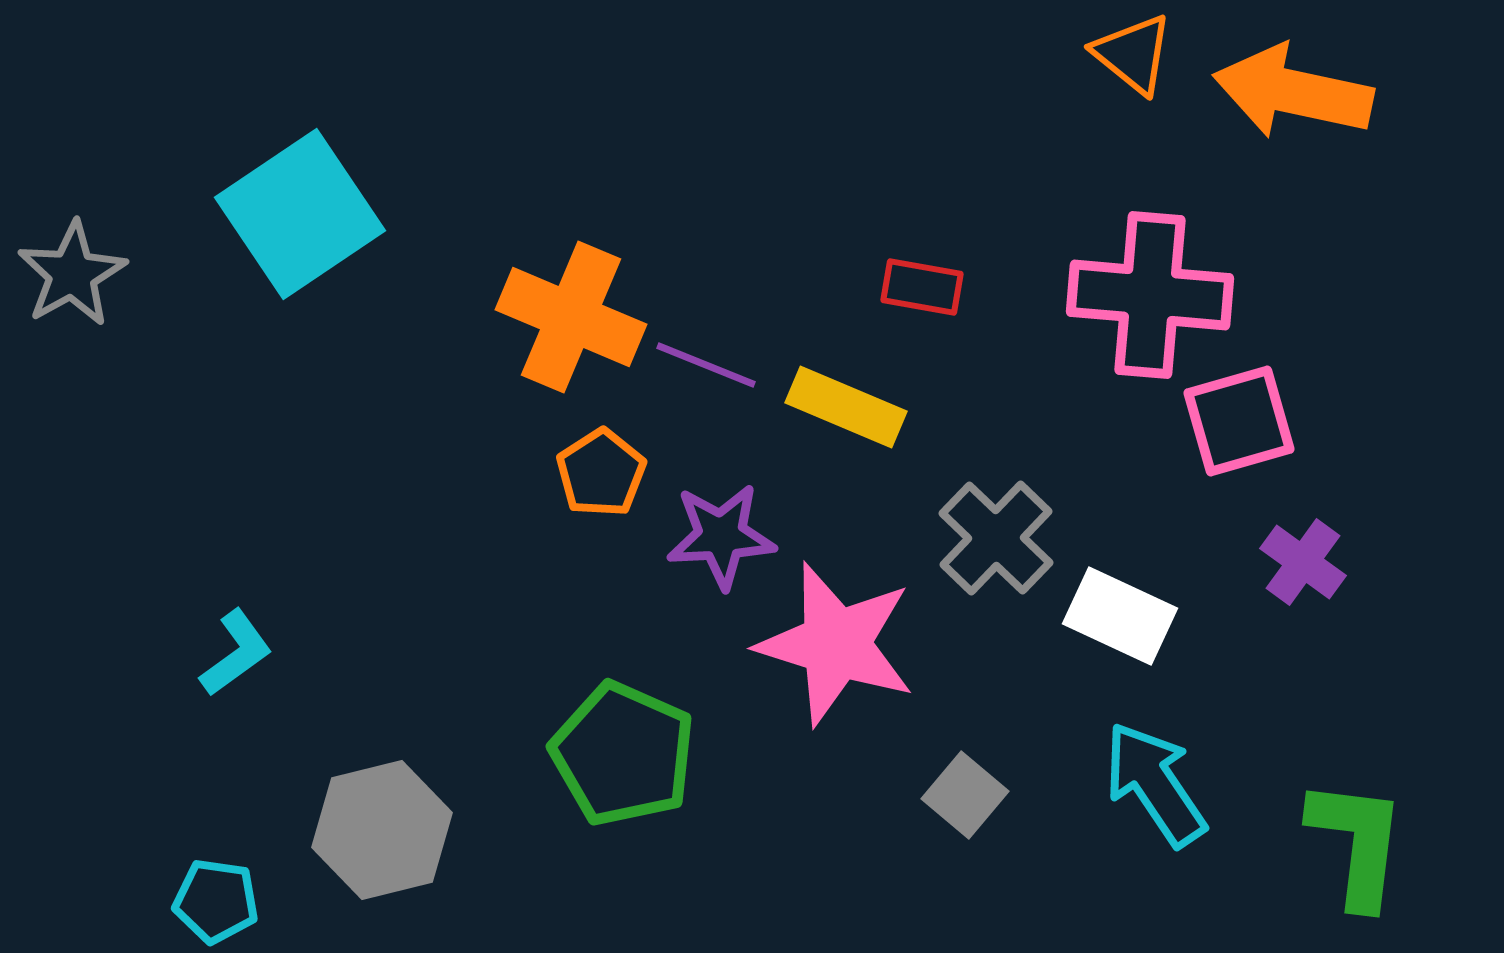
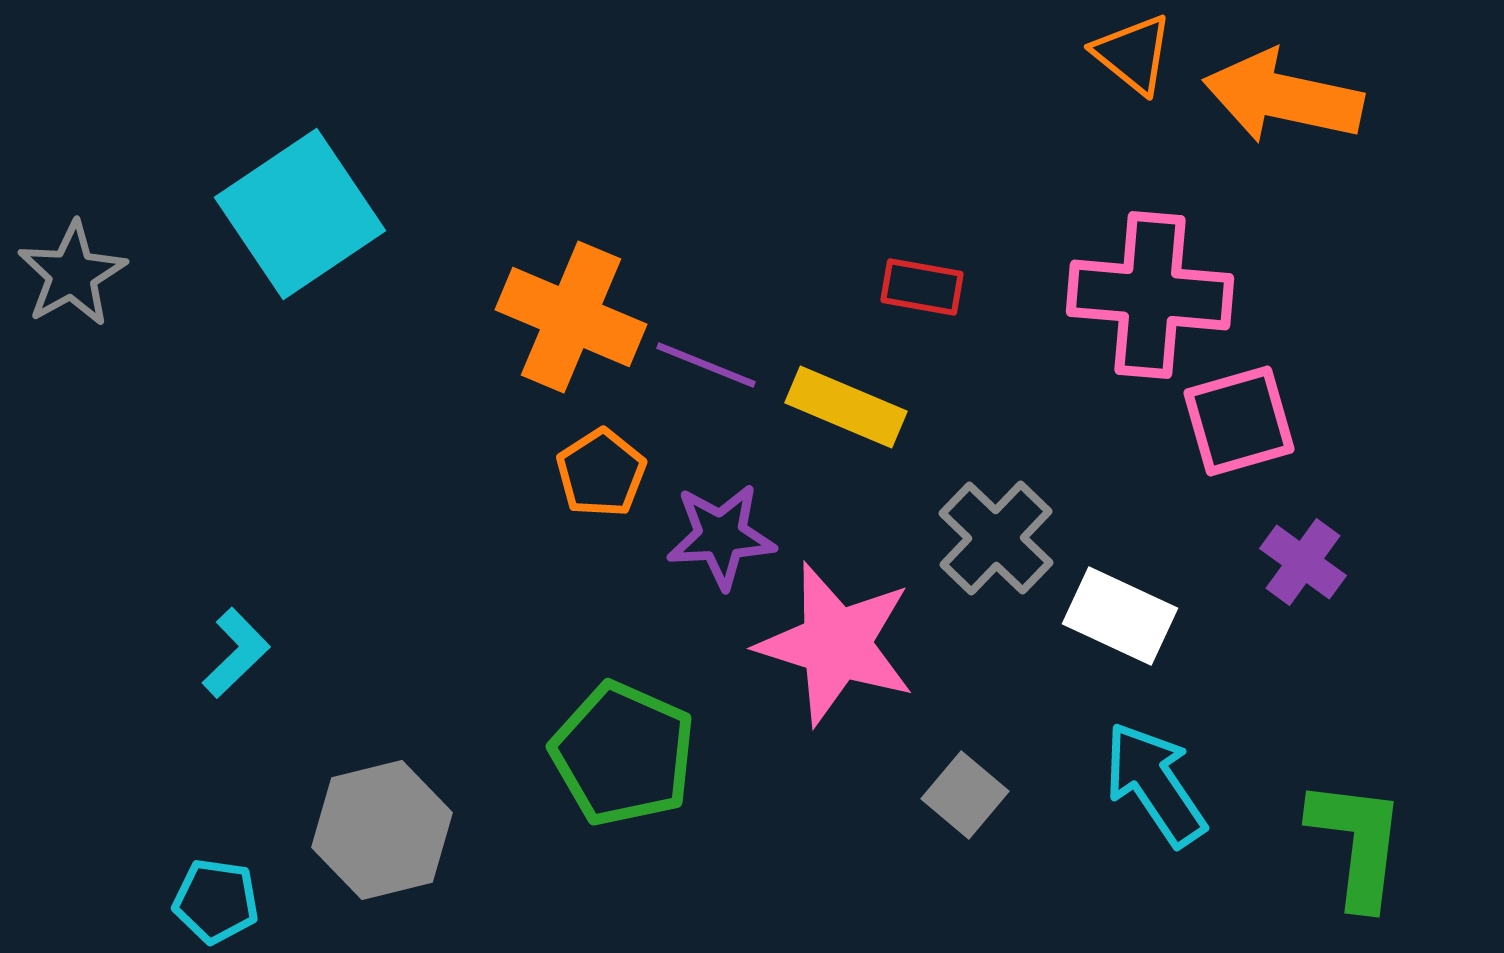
orange arrow: moved 10 px left, 5 px down
cyan L-shape: rotated 8 degrees counterclockwise
